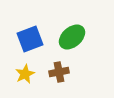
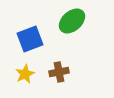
green ellipse: moved 16 px up
